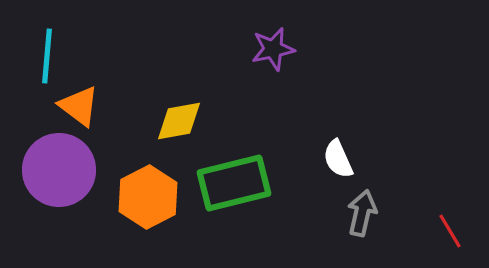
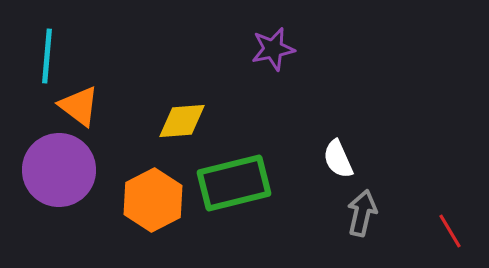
yellow diamond: moved 3 px right; rotated 6 degrees clockwise
orange hexagon: moved 5 px right, 3 px down
